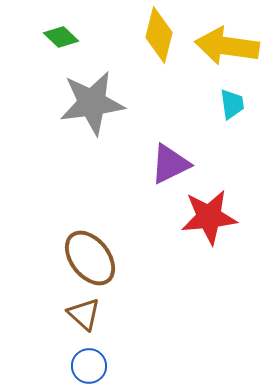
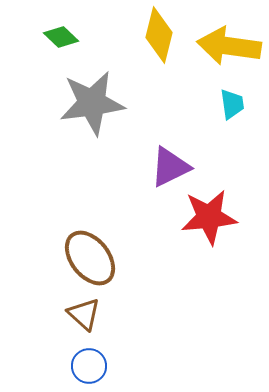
yellow arrow: moved 2 px right
purple triangle: moved 3 px down
